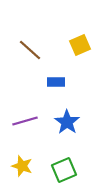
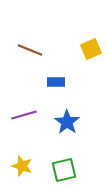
yellow square: moved 11 px right, 4 px down
brown line: rotated 20 degrees counterclockwise
purple line: moved 1 px left, 6 px up
green square: rotated 10 degrees clockwise
